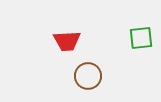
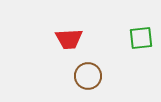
red trapezoid: moved 2 px right, 2 px up
